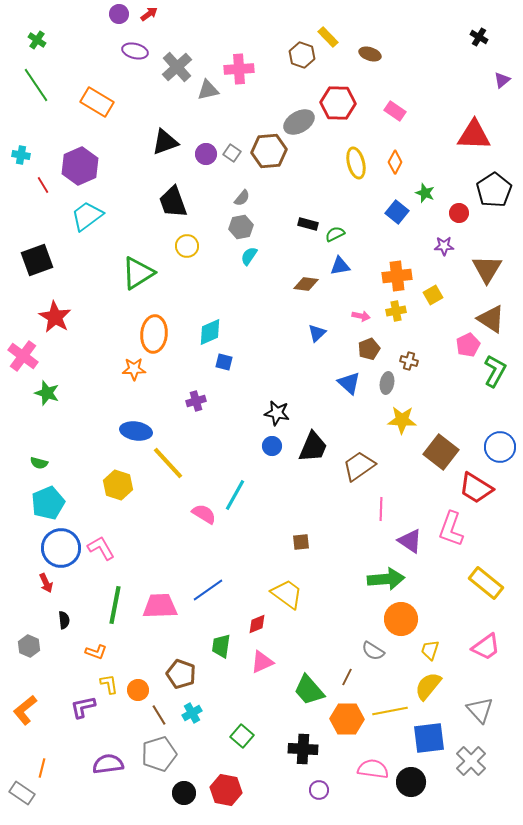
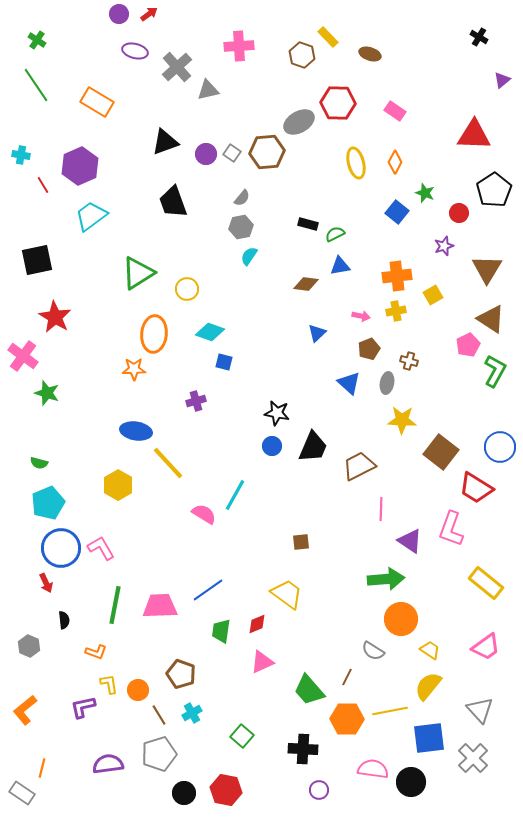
pink cross at (239, 69): moved 23 px up
brown hexagon at (269, 151): moved 2 px left, 1 px down
cyan trapezoid at (87, 216): moved 4 px right
yellow circle at (187, 246): moved 43 px down
purple star at (444, 246): rotated 18 degrees counterclockwise
black square at (37, 260): rotated 8 degrees clockwise
cyan diamond at (210, 332): rotated 44 degrees clockwise
brown trapezoid at (359, 466): rotated 8 degrees clockwise
yellow hexagon at (118, 485): rotated 12 degrees clockwise
green trapezoid at (221, 646): moved 15 px up
yellow trapezoid at (430, 650): rotated 105 degrees clockwise
gray cross at (471, 761): moved 2 px right, 3 px up
